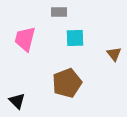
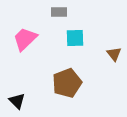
pink trapezoid: rotated 32 degrees clockwise
